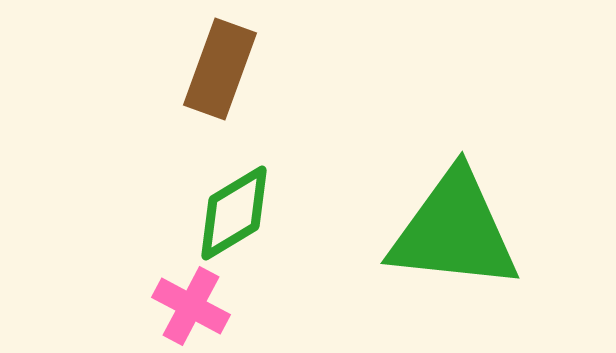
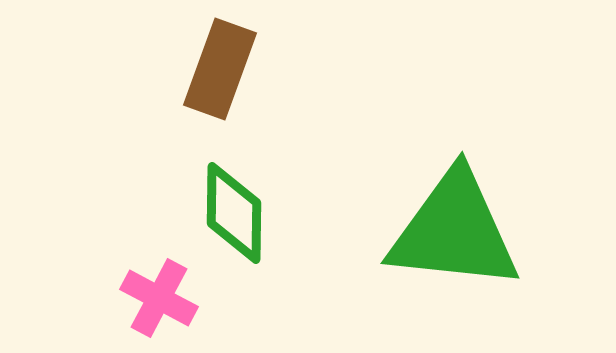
green diamond: rotated 58 degrees counterclockwise
pink cross: moved 32 px left, 8 px up
